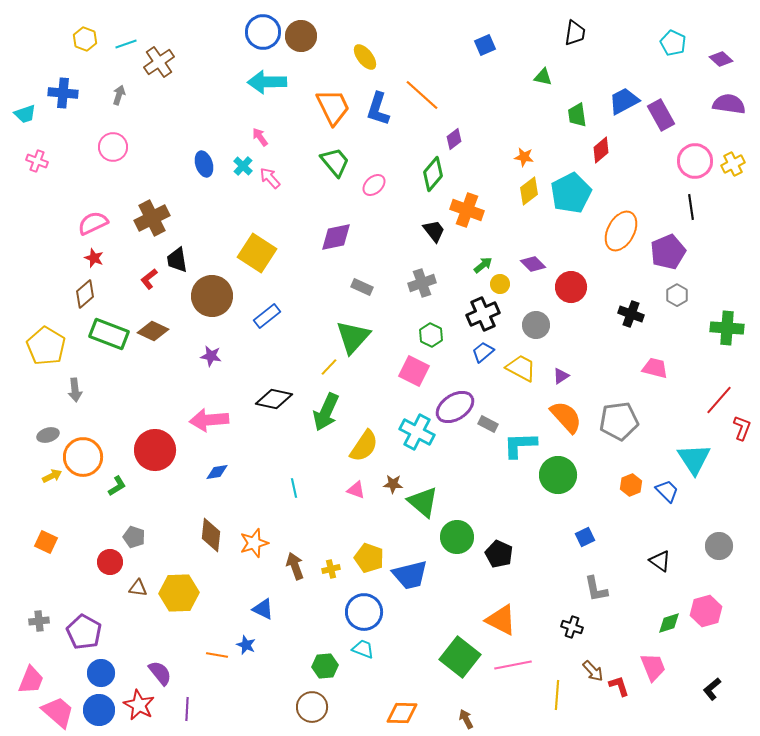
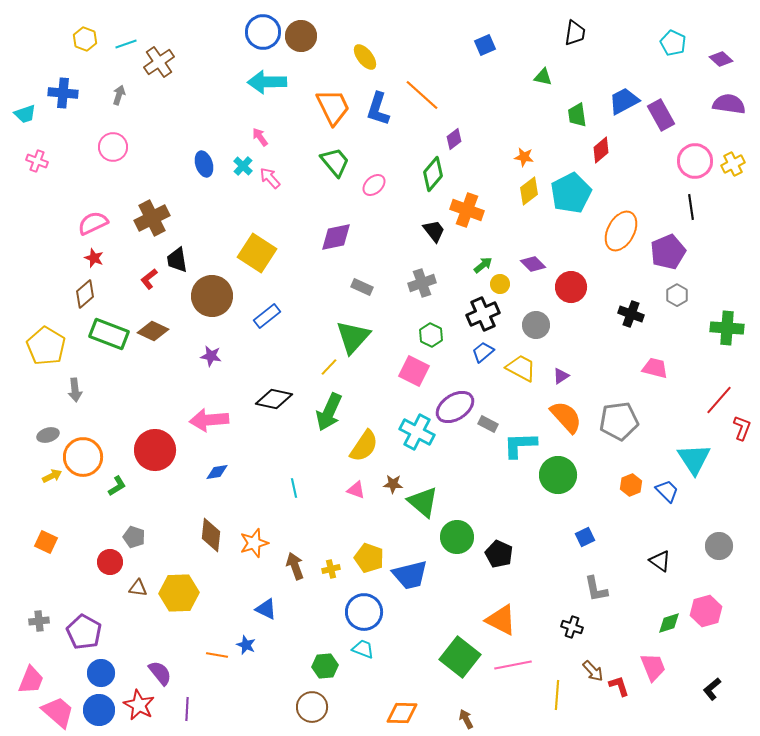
green arrow at (326, 412): moved 3 px right
blue triangle at (263, 609): moved 3 px right
